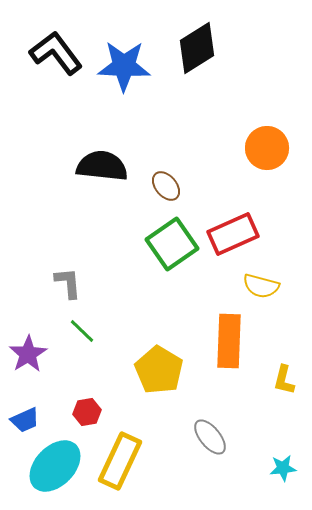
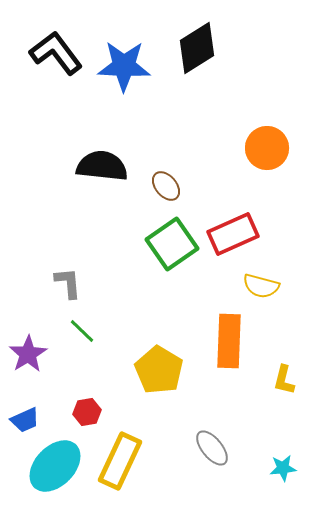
gray ellipse: moved 2 px right, 11 px down
